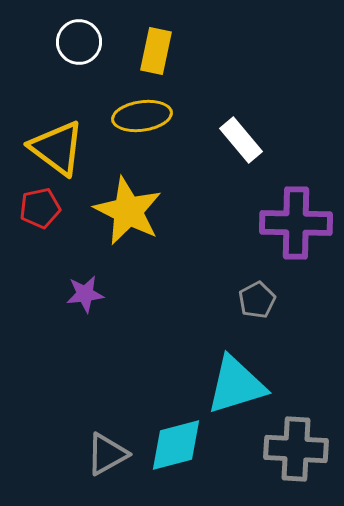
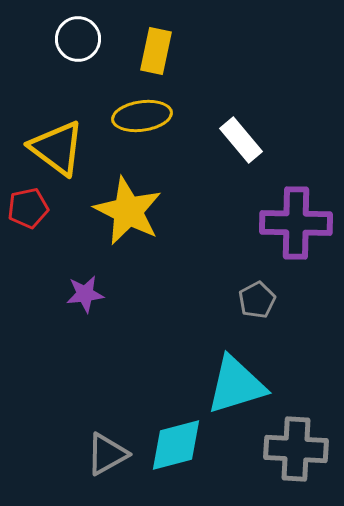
white circle: moved 1 px left, 3 px up
red pentagon: moved 12 px left
